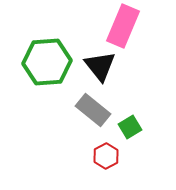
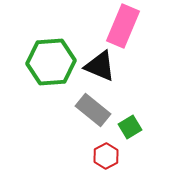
green hexagon: moved 4 px right
black triangle: rotated 28 degrees counterclockwise
